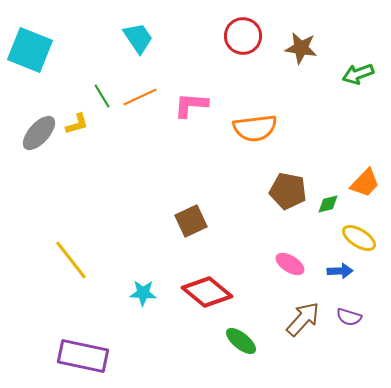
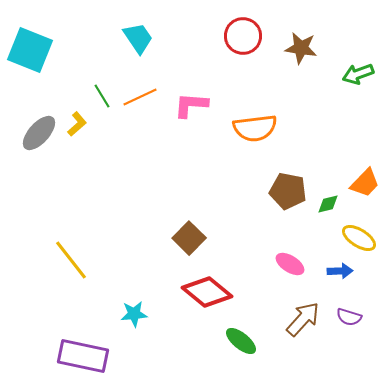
yellow L-shape: rotated 25 degrees counterclockwise
brown square: moved 2 px left, 17 px down; rotated 20 degrees counterclockwise
cyan star: moved 9 px left, 21 px down; rotated 8 degrees counterclockwise
